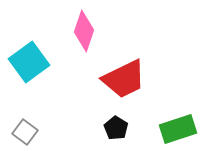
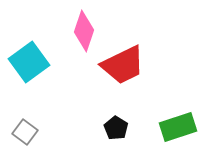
red trapezoid: moved 1 px left, 14 px up
green rectangle: moved 2 px up
